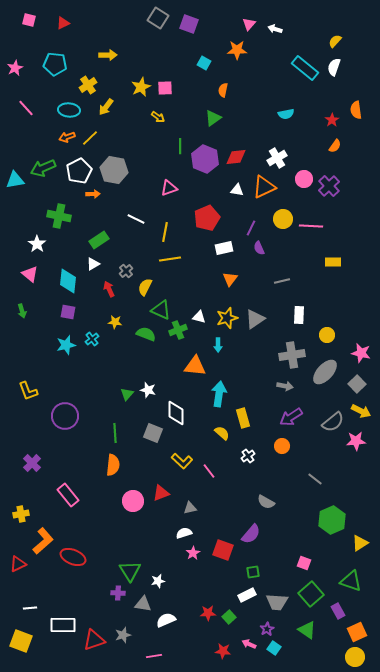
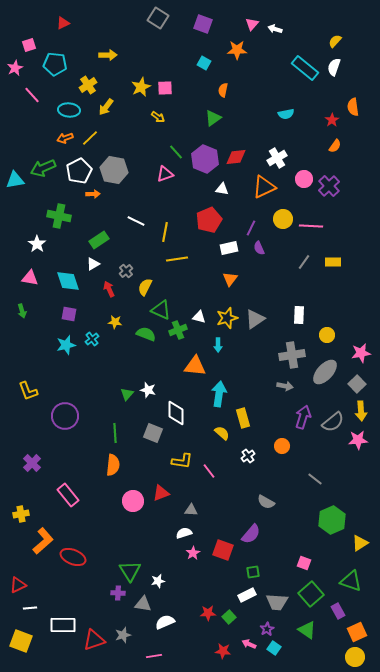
pink square at (29, 20): moved 25 px down; rotated 32 degrees counterclockwise
purple square at (189, 24): moved 14 px right
pink triangle at (249, 24): moved 3 px right
pink line at (26, 108): moved 6 px right, 13 px up
orange semicircle at (356, 110): moved 3 px left, 3 px up
orange arrow at (67, 137): moved 2 px left, 1 px down
green line at (180, 146): moved 4 px left, 6 px down; rotated 42 degrees counterclockwise
pink triangle at (169, 188): moved 4 px left, 14 px up
white triangle at (237, 190): moved 15 px left, 1 px up
red pentagon at (207, 218): moved 2 px right, 2 px down
white line at (136, 219): moved 2 px down
white rectangle at (224, 248): moved 5 px right
yellow line at (170, 259): moved 7 px right
pink triangle at (30, 274): moved 4 px down; rotated 30 degrees counterclockwise
cyan diamond at (68, 281): rotated 25 degrees counterclockwise
gray line at (282, 281): moved 22 px right, 19 px up; rotated 42 degrees counterclockwise
purple square at (68, 312): moved 1 px right, 2 px down
pink star at (361, 353): rotated 24 degrees counterclockwise
yellow arrow at (361, 411): rotated 60 degrees clockwise
purple arrow at (291, 417): moved 12 px right; rotated 140 degrees clockwise
pink star at (356, 441): moved 2 px right, 1 px up
yellow L-shape at (182, 461): rotated 35 degrees counterclockwise
gray triangle at (190, 508): moved 1 px right, 2 px down; rotated 16 degrees clockwise
red triangle at (18, 564): moved 21 px down
white semicircle at (166, 620): moved 1 px left, 2 px down
